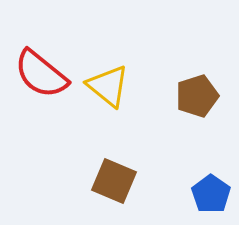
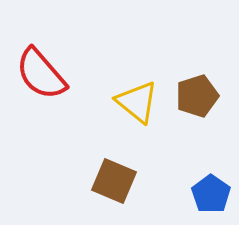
red semicircle: rotated 10 degrees clockwise
yellow triangle: moved 29 px right, 16 px down
